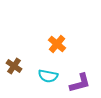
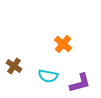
orange cross: moved 6 px right
